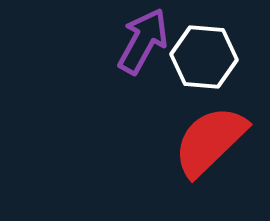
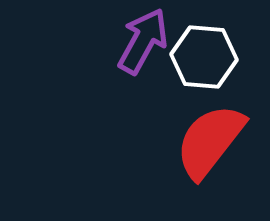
red semicircle: rotated 8 degrees counterclockwise
